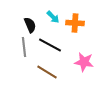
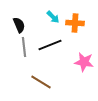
black semicircle: moved 11 px left
black line: rotated 50 degrees counterclockwise
brown line: moved 6 px left, 10 px down
